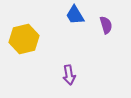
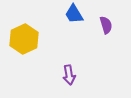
blue trapezoid: moved 1 px left, 1 px up
yellow hexagon: rotated 12 degrees counterclockwise
